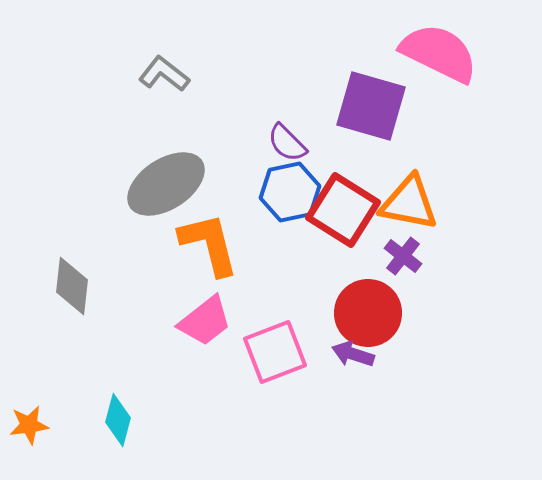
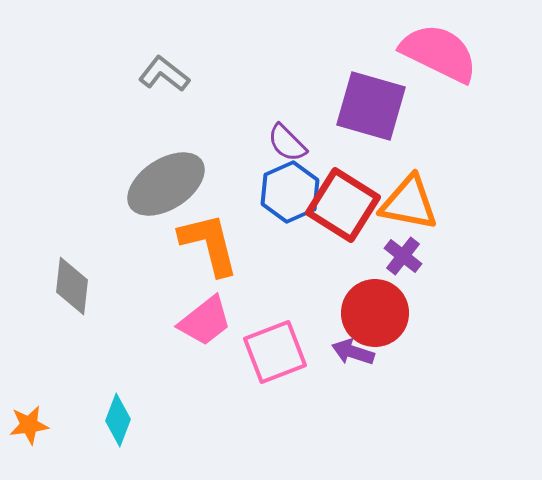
blue hexagon: rotated 12 degrees counterclockwise
red square: moved 5 px up
red circle: moved 7 px right
purple arrow: moved 2 px up
cyan diamond: rotated 6 degrees clockwise
